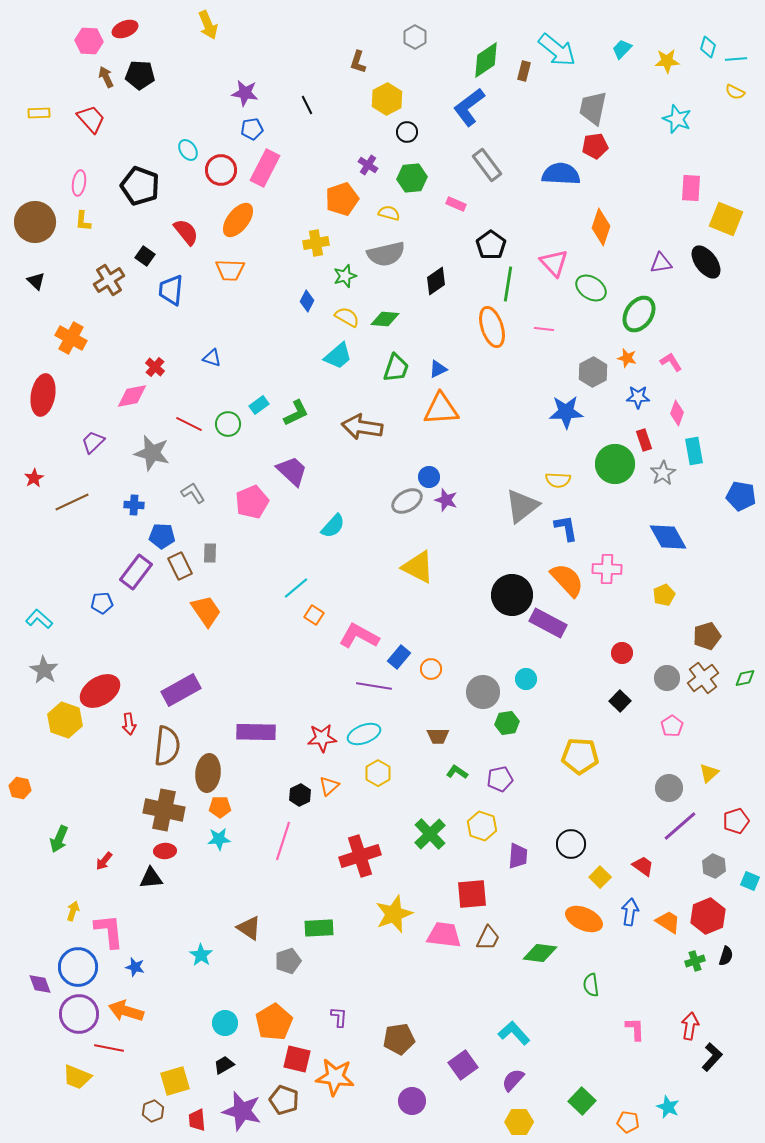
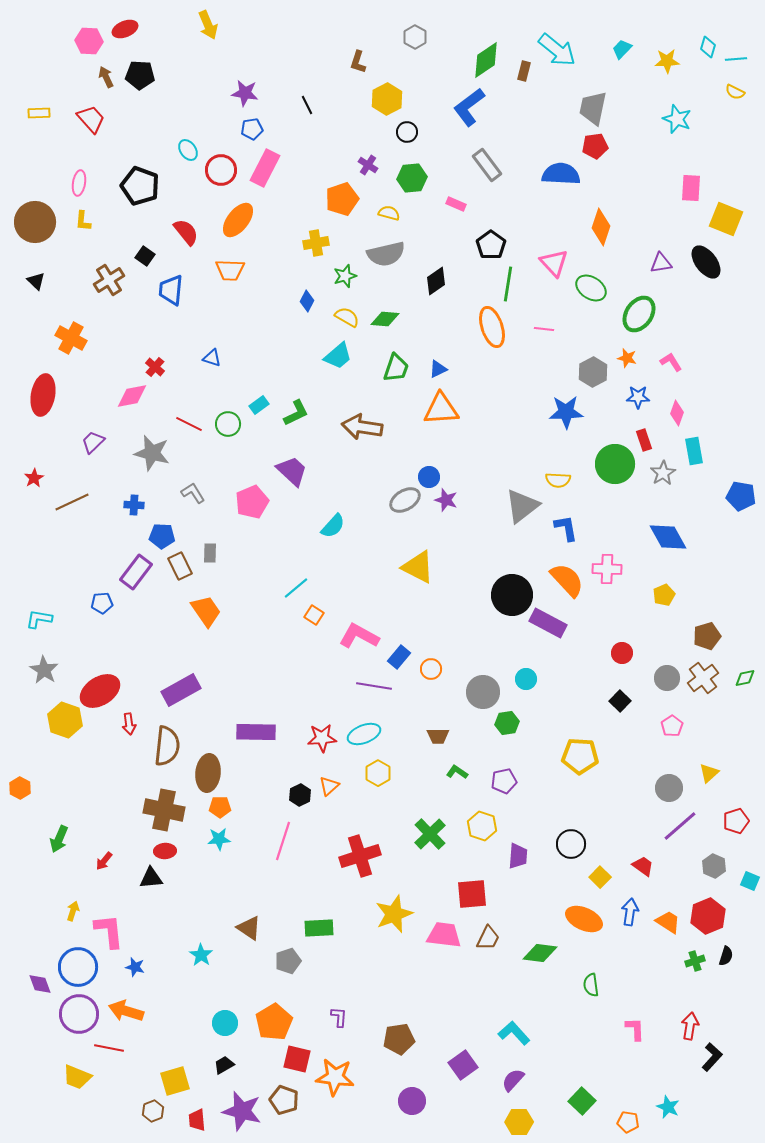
gray ellipse at (407, 501): moved 2 px left, 1 px up
cyan L-shape at (39, 619): rotated 32 degrees counterclockwise
purple pentagon at (500, 779): moved 4 px right, 2 px down
orange hexagon at (20, 788): rotated 15 degrees clockwise
